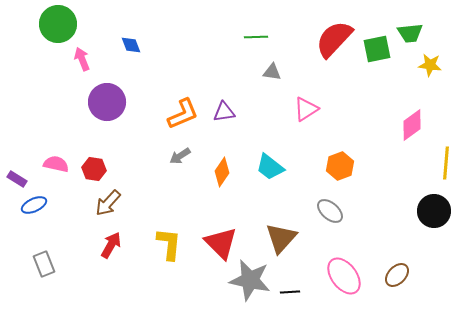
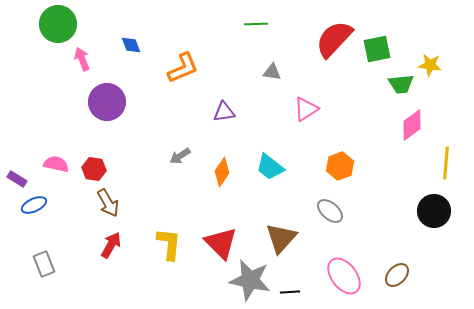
green trapezoid: moved 9 px left, 51 px down
green line: moved 13 px up
orange L-shape: moved 46 px up
brown arrow: rotated 72 degrees counterclockwise
